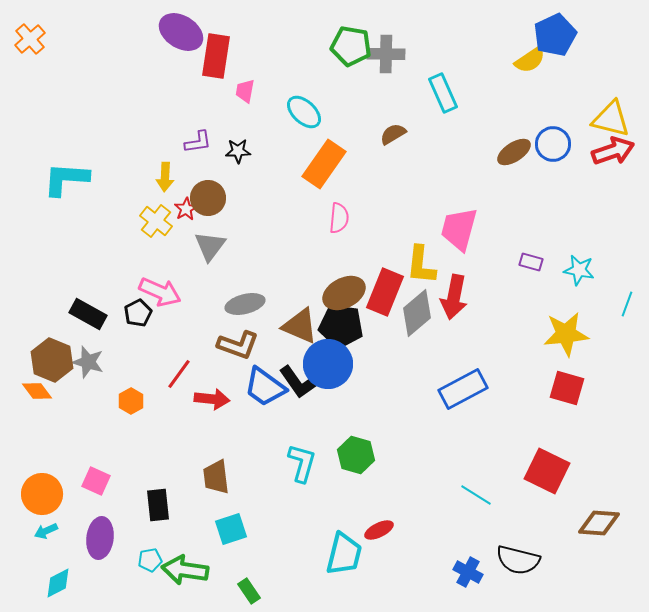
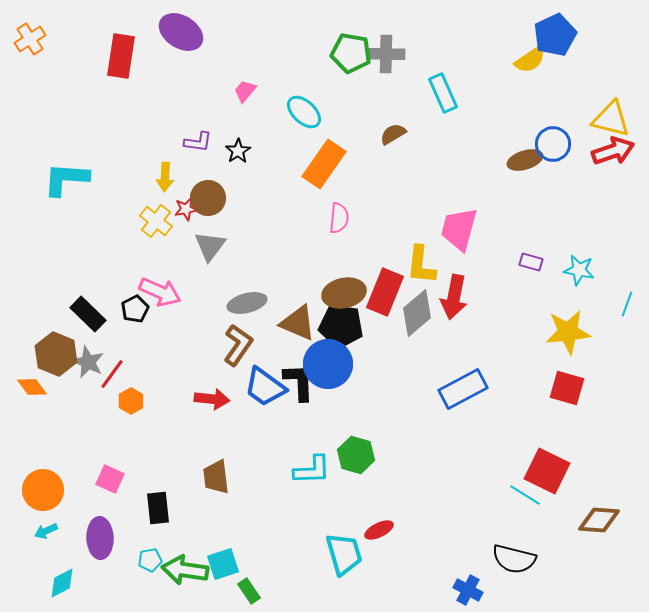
orange cross at (30, 39): rotated 8 degrees clockwise
green pentagon at (351, 46): moved 7 px down
red rectangle at (216, 56): moved 95 px left
pink trapezoid at (245, 91): rotated 30 degrees clockwise
purple L-shape at (198, 142): rotated 16 degrees clockwise
black star at (238, 151): rotated 30 degrees counterclockwise
brown ellipse at (514, 152): moved 11 px right, 8 px down; rotated 16 degrees clockwise
red star at (186, 209): rotated 20 degrees clockwise
brown ellipse at (344, 293): rotated 15 degrees clockwise
gray ellipse at (245, 304): moved 2 px right, 1 px up
black pentagon at (138, 313): moved 3 px left, 4 px up
black rectangle at (88, 314): rotated 15 degrees clockwise
brown triangle at (300, 326): moved 2 px left, 3 px up
yellow star at (566, 334): moved 2 px right, 2 px up
brown L-shape at (238, 345): rotated 75 degrees counterclockwise
brown hexagon at (52, 360): moved 4 px right, 6 px up
gray star at (88, 362): rotated 8 degrees clockwise
red line at (179, 374): moved 67 px left
black L-shape at (299, 382): rotated 147 degrees counterclockwise
orange diamond at (37, 391): moved 5 px left, 4 px up
cyan L-shape at (302, 463): moved 10 px right, 7 px down; rotated 72 degrees clockwise
pink square at (96, 481): moved 14 px right, 2 px up
orange circle at (42, 494): moved 1 px right, 4 px up
cyan line at (476, 495): moved 49 px right
black rectangle at (158, 505): moved 3 px down
brown diamond at (599, 523): moved 3 px up
cyan square at (231, 529): moved 8 px left, 35 px down
purple ellipse at (100, 538): rotated 9 degrees counterclockwise
cyan trapezoid at (344, 554): rotated 30 degrees counterclockwise
black semicircle at (518, 560): moved 4 px left, 1 px up
blue cross at (468, 572): moved 18 px down
cyan diamond at (58, 583): moved 4 px right
